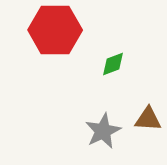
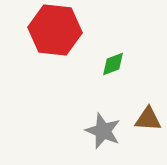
red hexagon: rotated 6 degrees clockwise
gray star: rotated 24 degrees counterclockwise
